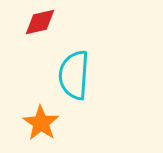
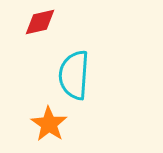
orange star: moved 8 px right, 1 px down
